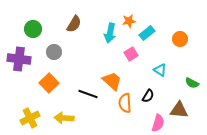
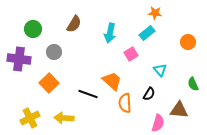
orange star: moved 26 px right, 8 px up; rotated 16 degrees clockwise
orange circle: moved 8 px right, 3 px down
cyan triangle: rotated 16 degrees clockwise
green semicircle: moved 1 px right, 1 px down; rotated 40 degrees clockwise
black semicircle: moved 1 px right, 2 px up
